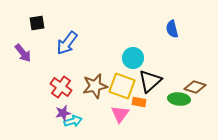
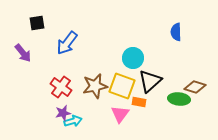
blue semicircle: moved 4 px right, 3 px down; rotated 12 degrees clockwise
